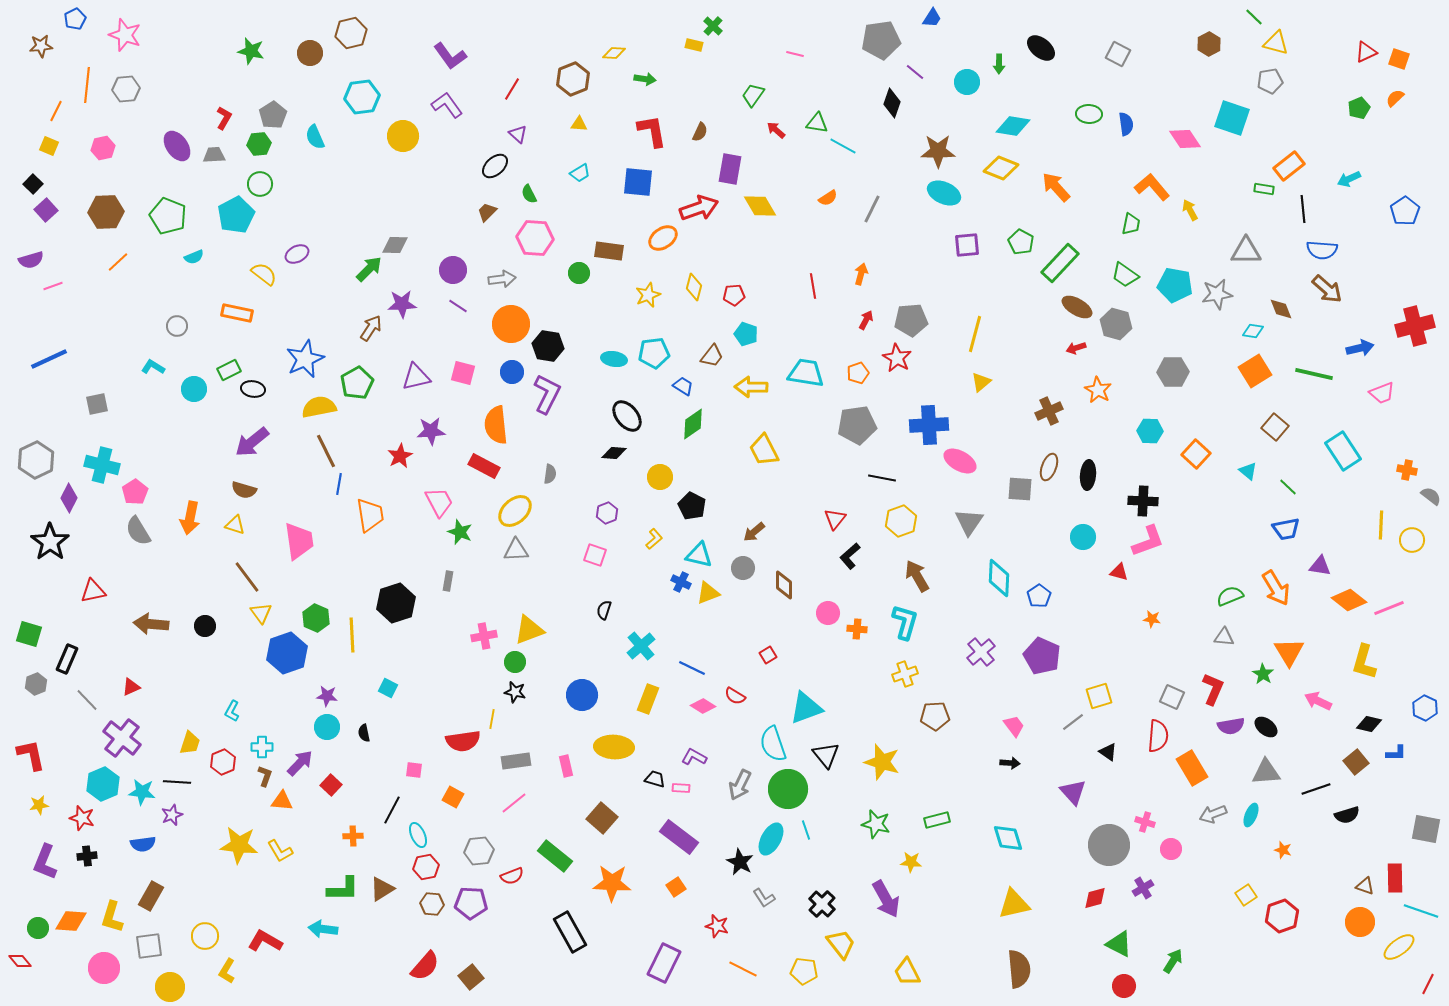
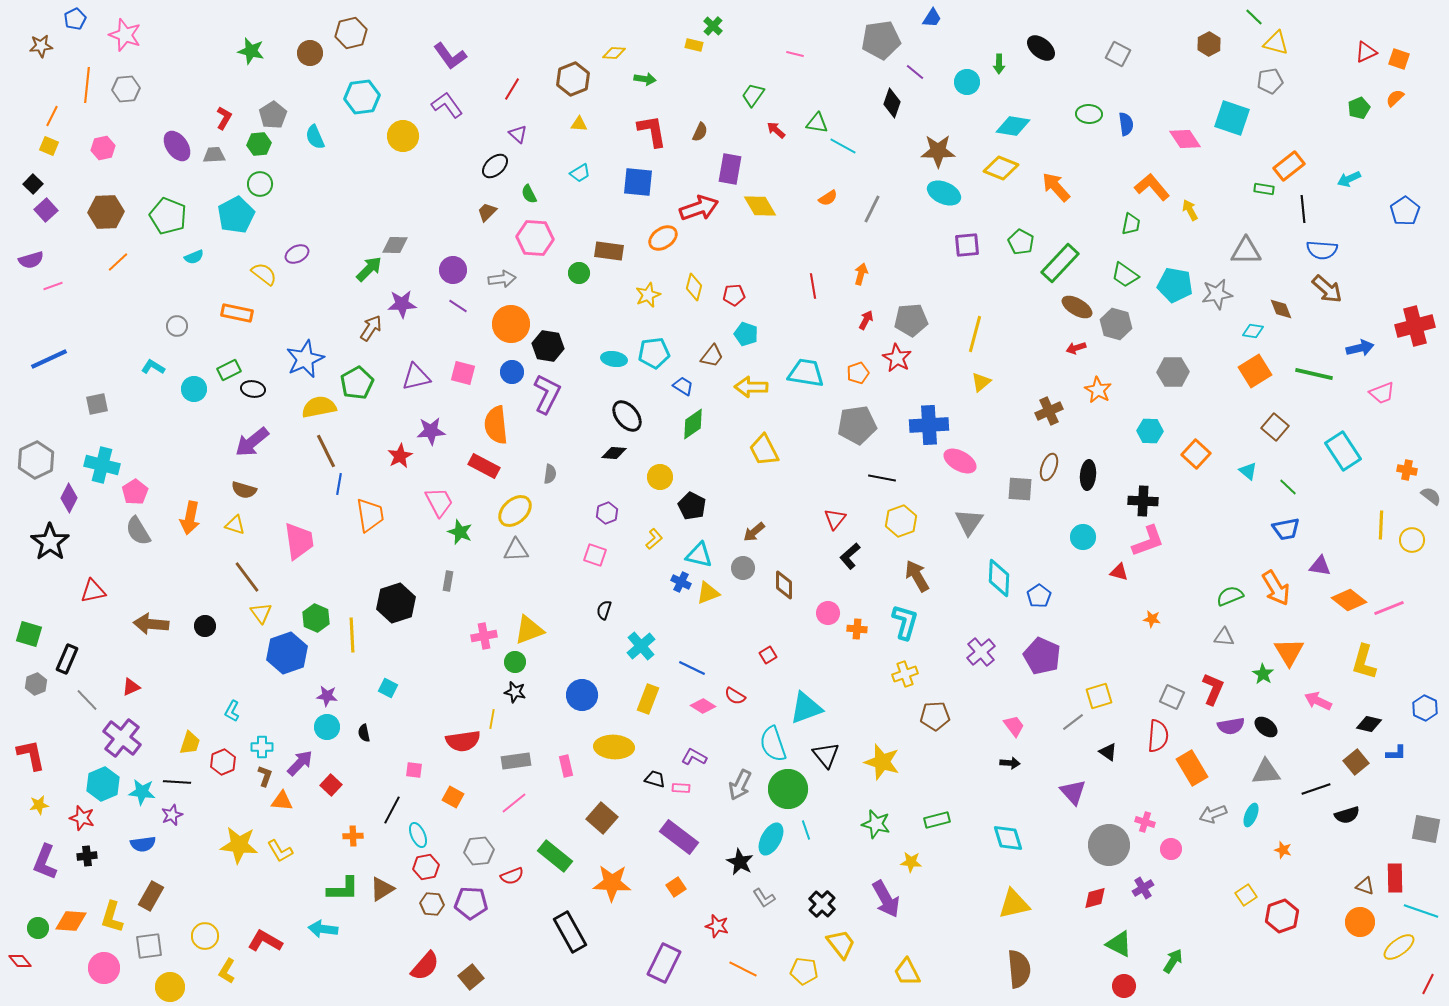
orange line at (56, 111): moved 4 px left, 5 px down
